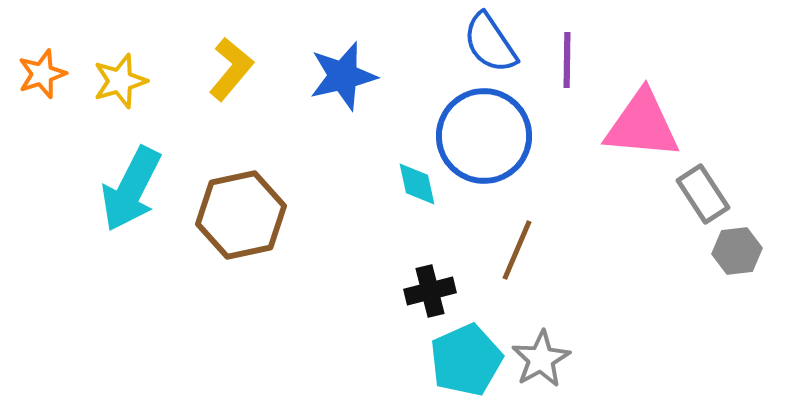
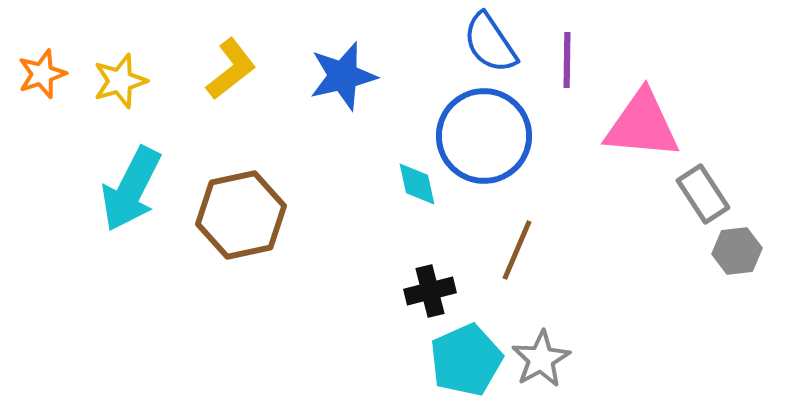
yellow L-shape: rotated 12 degrees clockwise
